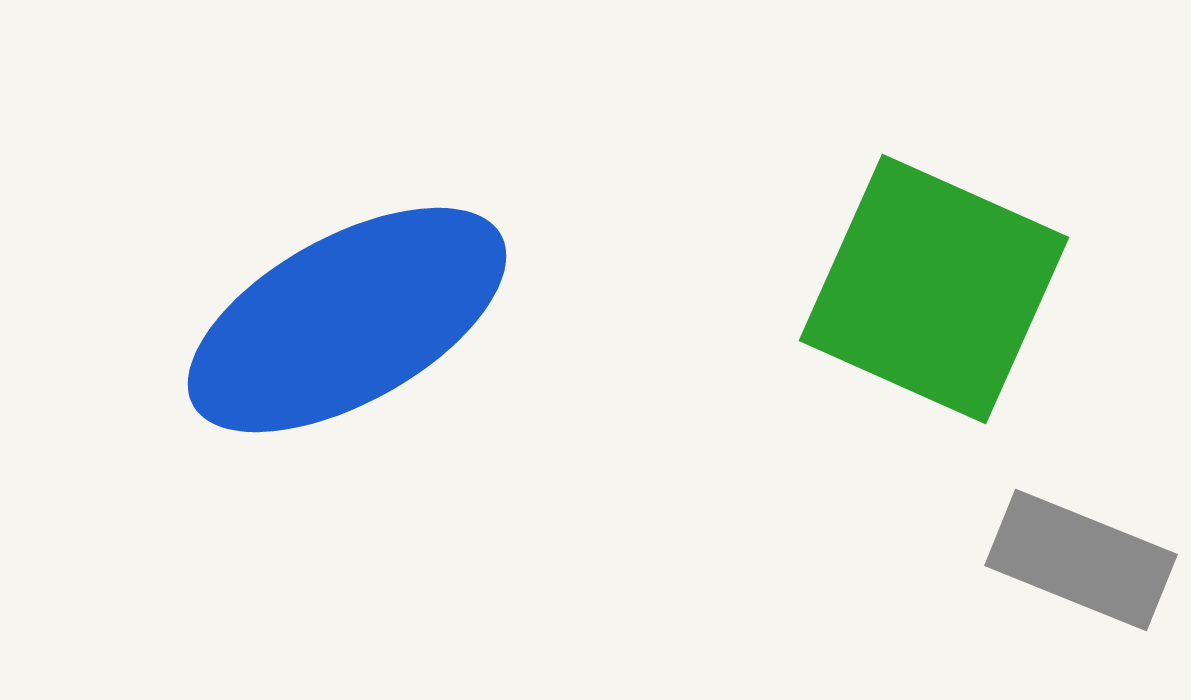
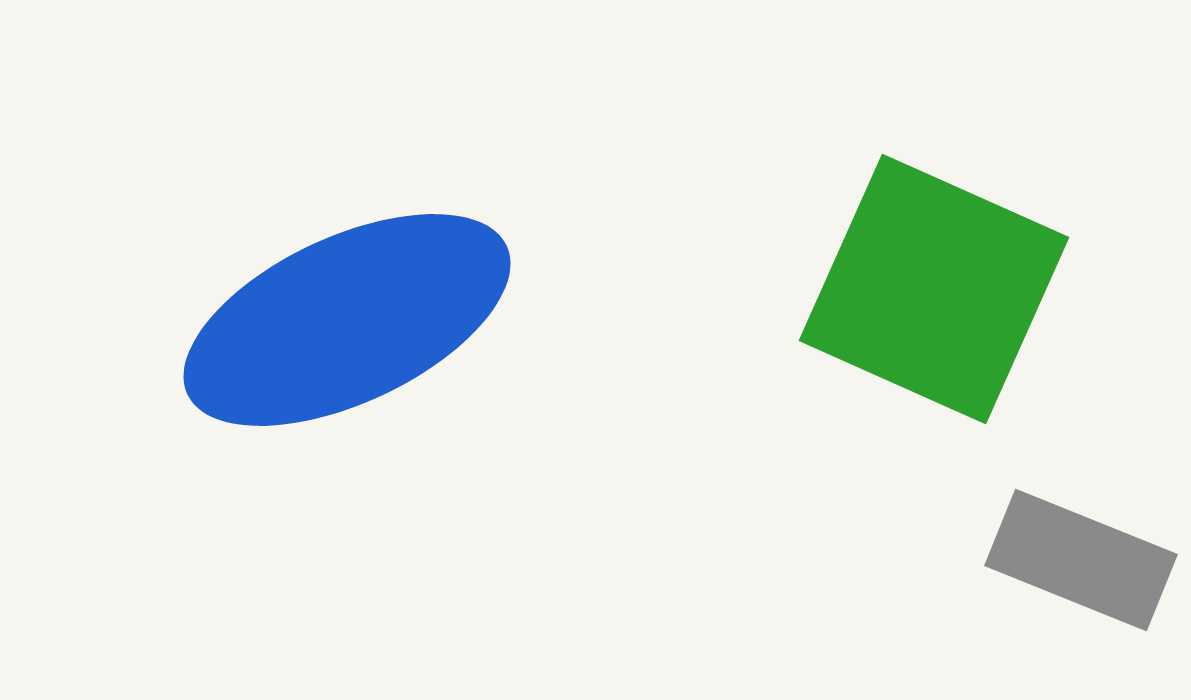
blue ellipse: rotated 4 degrees clockwise
